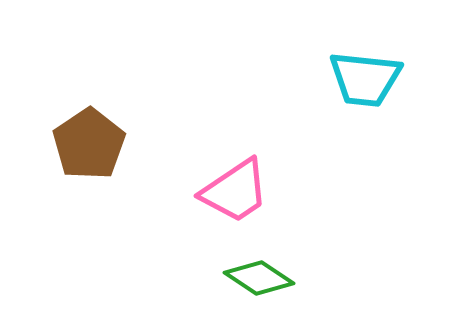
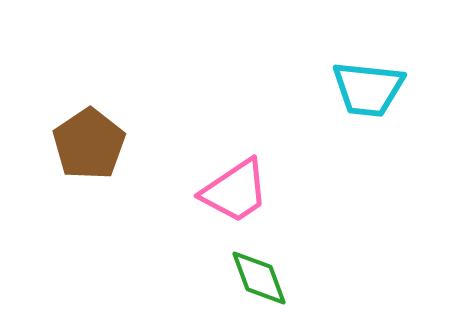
cyan trapezoid: moved 3 px right, 10 px down
green diamond: rotated 36 degrees clockwise
